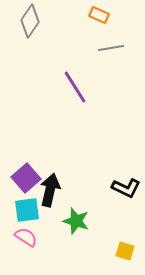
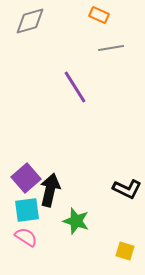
gray diamond: rotated 40 degrees clockwise
black L-shape: moved 1 px right, 1 px down
